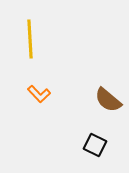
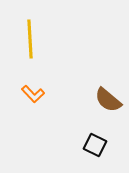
orange L-shape: moved 6 px left
